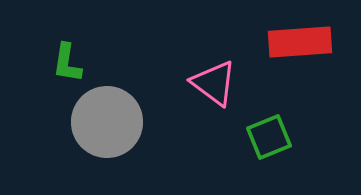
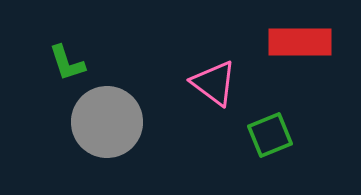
red rectangle: rotated 4 degrees clockwise
green L-shape: rotated 27 degrees counterclockwise
green square: moved 1 px right, 2 px up
